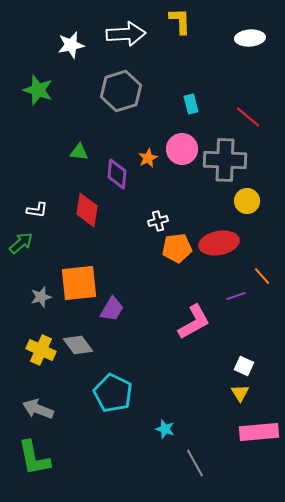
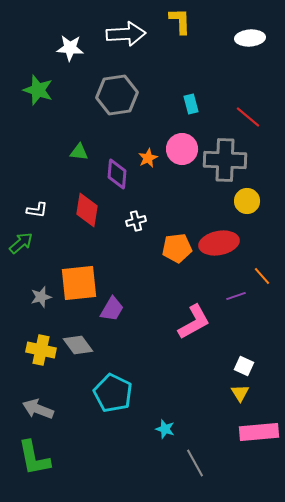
white star: moved 1 px left, 3 px down; rotated 16 degrees clockwise
gray hexagon: moved 4 px left, 4 px down; rotated 9 degrees clockwise
white cross: moved 22 px left
yellow cross: rotated 12 degrees counterclockwise
